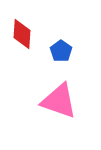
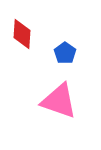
blue pentagon: moved 4 px right, 2 px down
